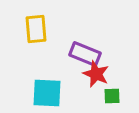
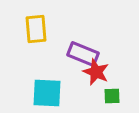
purple rectangle: moved 2 px left
red star: moved 2 px up
